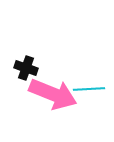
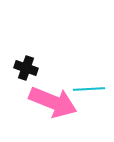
pink arrow: moved 8 px down
